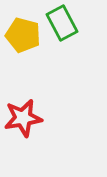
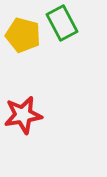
red star: moved 3 px up
